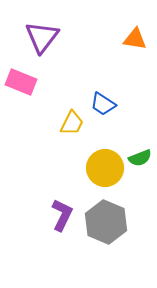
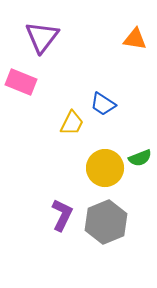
gray hexagon: rotated 15 degrees clockwise
